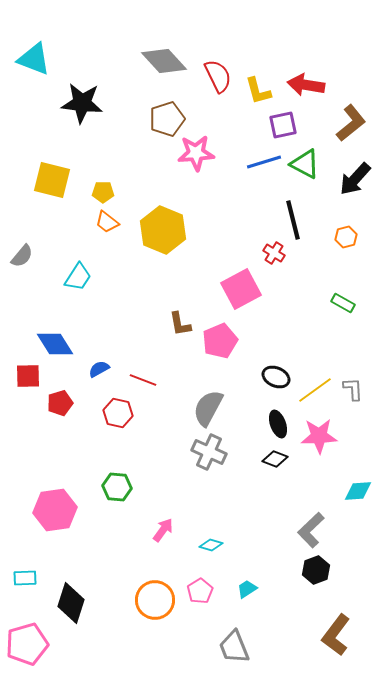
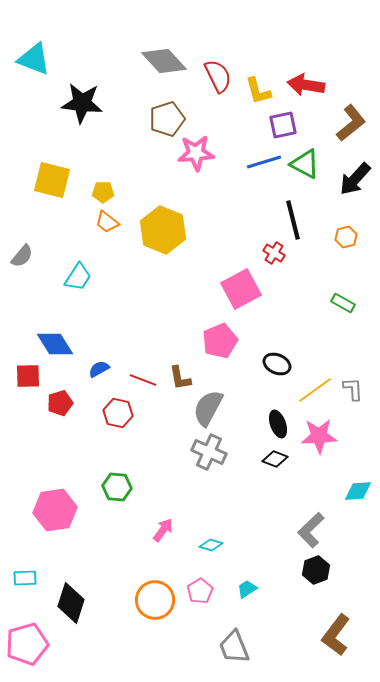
brown L-shape at (180, 324): moved 54 px down
black ellipse at (276, 377): moved 1 px right, 13 px up
